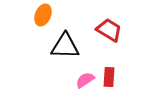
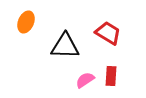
orange ellipse: moved 17 px left, 7 px down
red trapezoid: moved 1 px left, 3 px down
red rectangle: moved 2 px right, 1 px up
